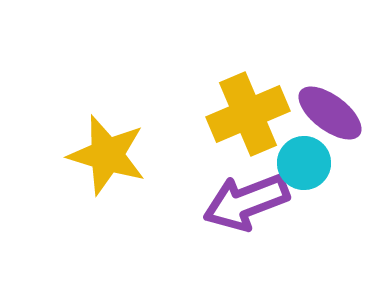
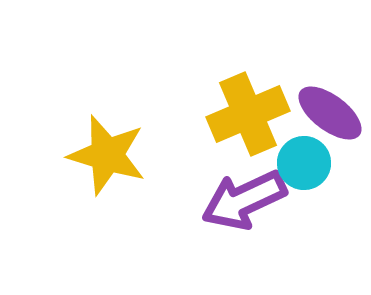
purple arrow: moved 2 px left, 2 px up; rotated 4 degrees counterclockwise
